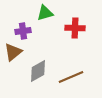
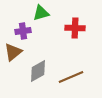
green triangle: moved 4 px left
